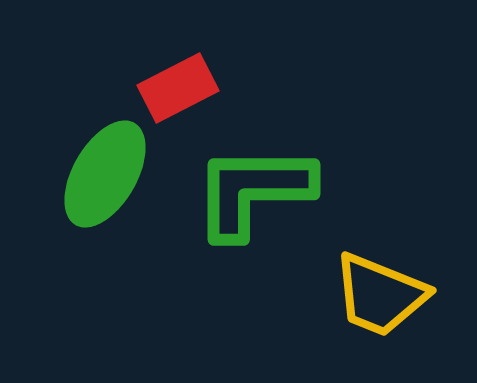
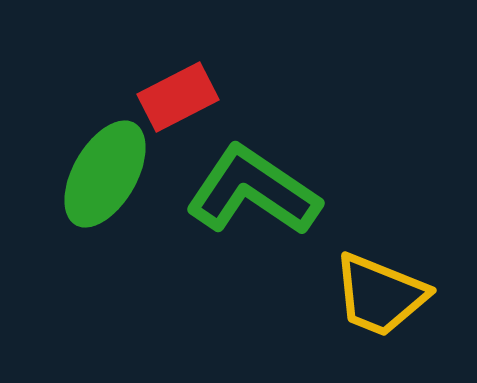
red rectangle: moved 9 px down
green L-shape: rotated 34 degrees clockwise
